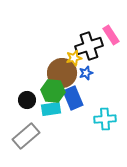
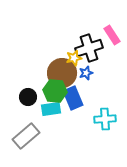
pink rectangle: moved 1 px right
black cross: moved 2 px down
green hexagon: moved 2 px right
black circle: moved 1 px right, 3 px up
